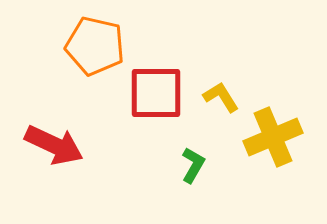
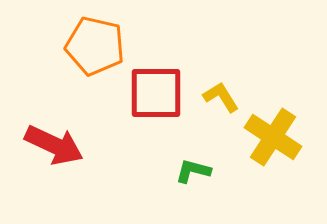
yellow cross: rotated 34 degrees counterclockwise
green L-shape: moved 6 px down; rotated 105 degrees counterclockwise
